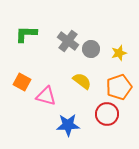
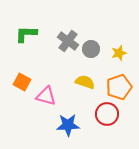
yellow semicircle: moved 3 px right, 1 px down; rotated 18 degrees counterclockwise
